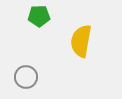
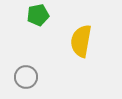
green pentagon: moved 1 px left, 1 px up; rotated 10 degrees counterclockwise
